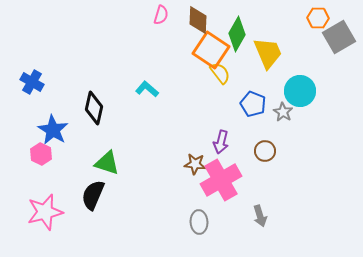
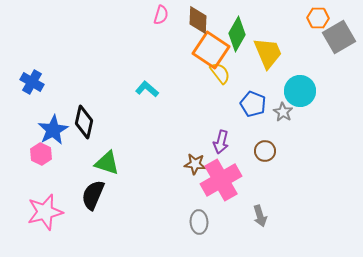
black diamond: moved 10 px left, 14 px down
blue star: rotated 12 degrees clockwise
